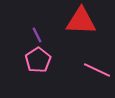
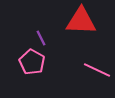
purple line: moved 4 px right, 3 px down
pink pentagon: moved 6 px left, 2 px down; rotated 10 degrees counterclockwise
